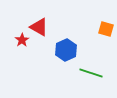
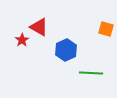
green line: rotated 15 degrees counterclockwise
